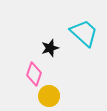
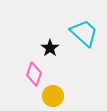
black star: rotated 18 degrees counterclockwise
yellow circle: moved 4 px right
